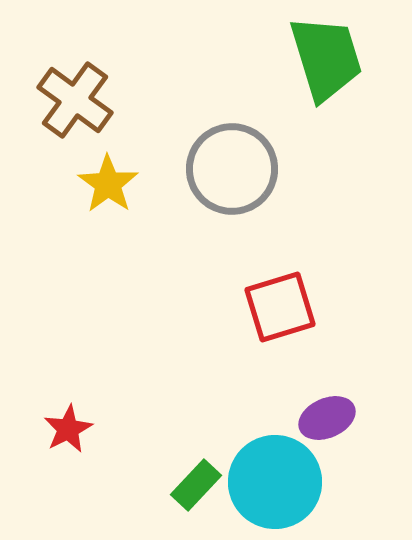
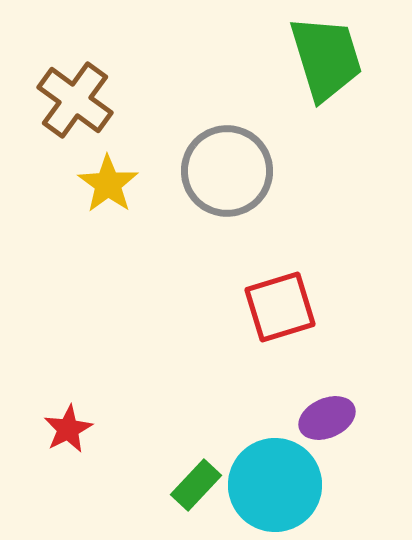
gray circle: moved 5 px left, 2 px down
cyan circle: moved 3 px down
